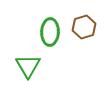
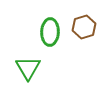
green triangle: moved 2 px down
